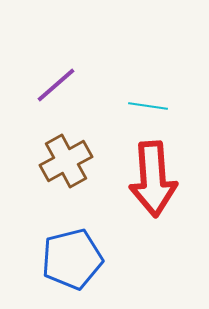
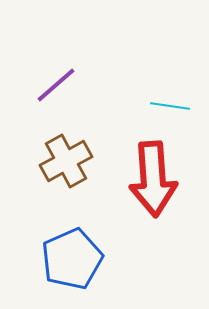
cyan line: moved 22 px right
blue pentagon: rotated 10 degrees counterclockwise
